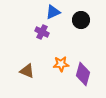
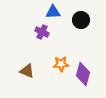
blue triangle: rotated 21 degrees clockwise
